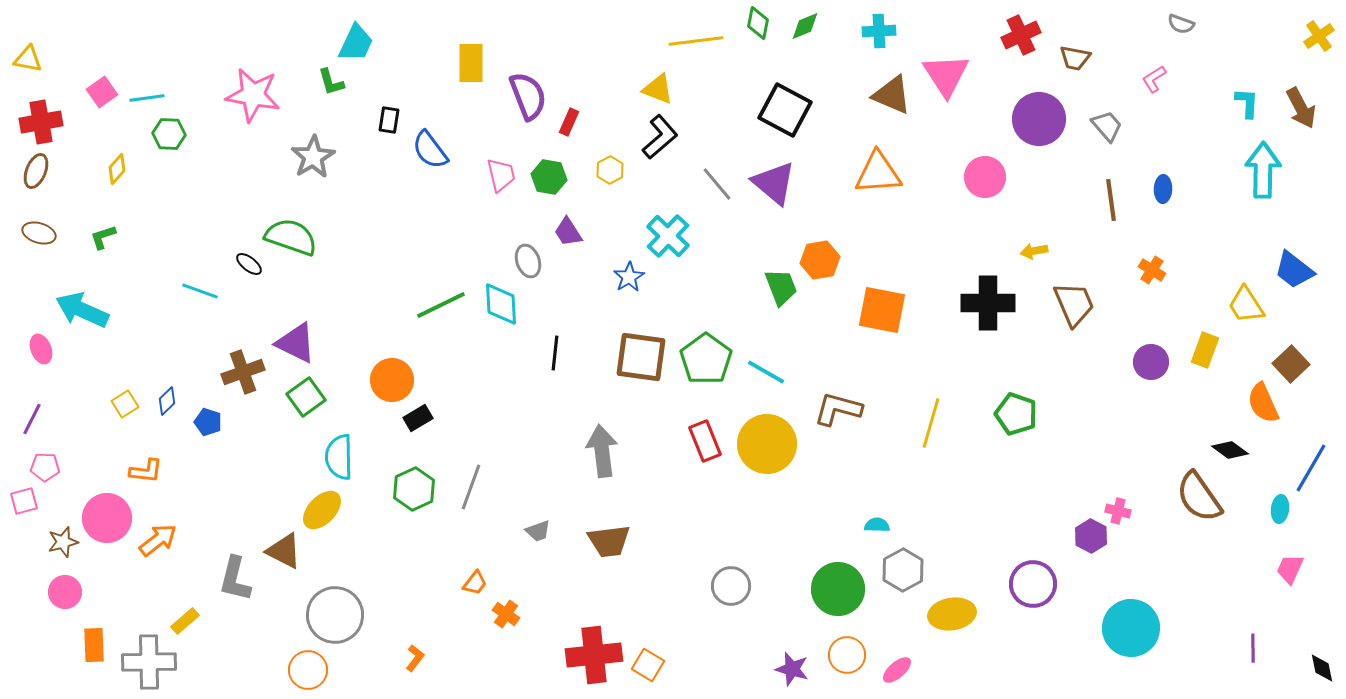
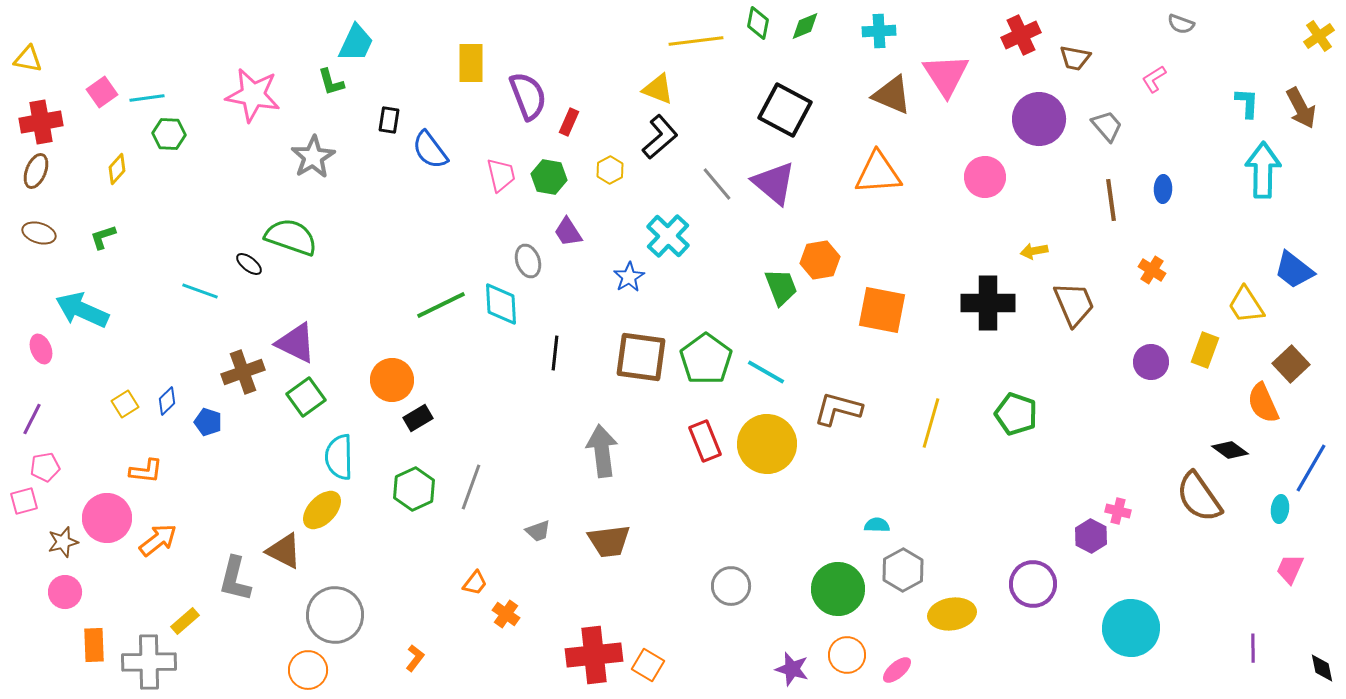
pink pentagon at (45, 467): rotated 12 degrees counterclockwise
